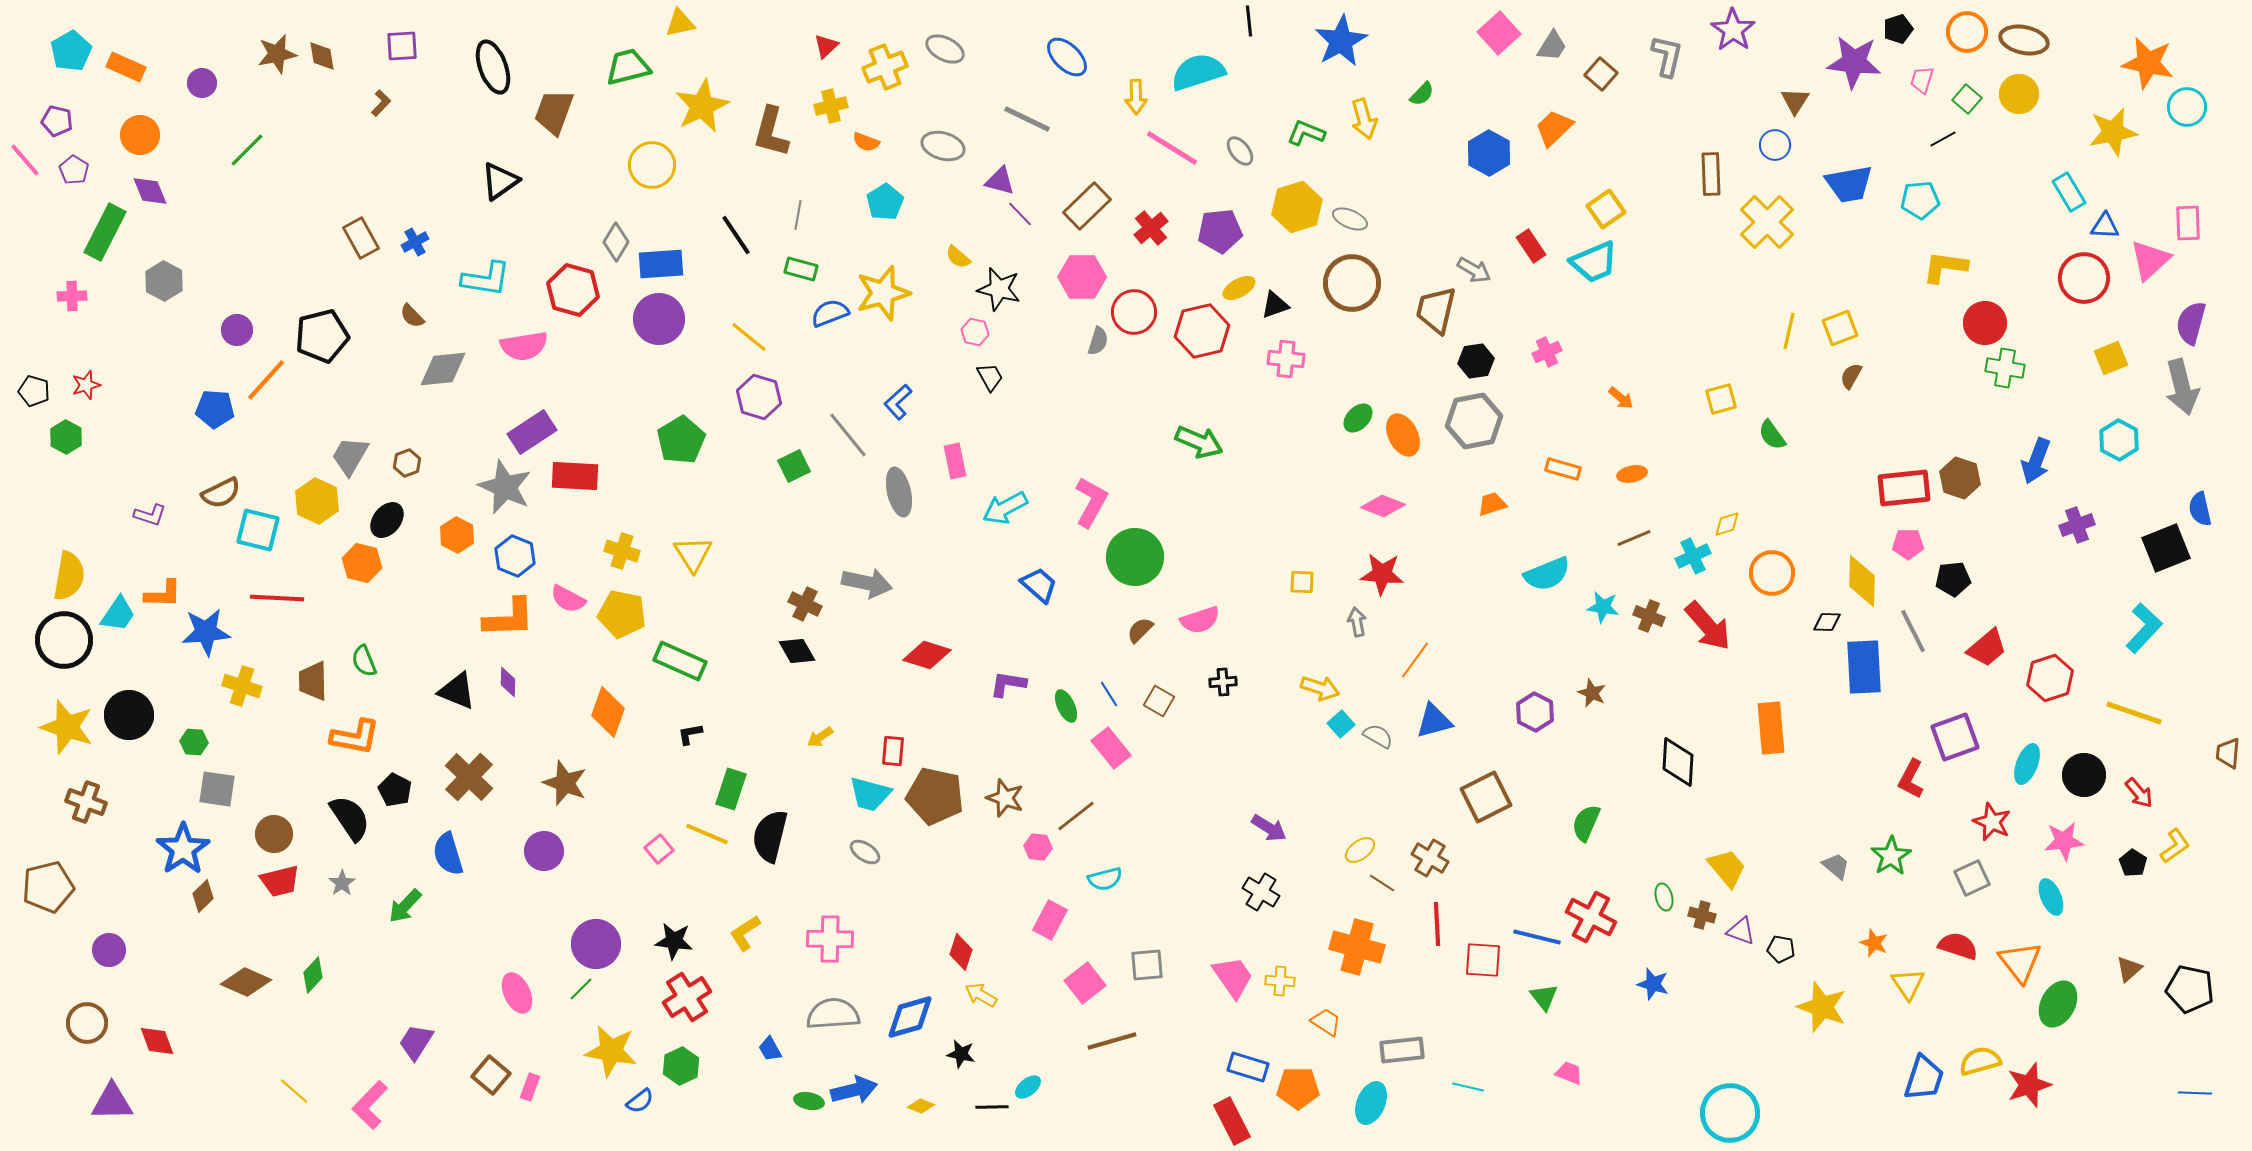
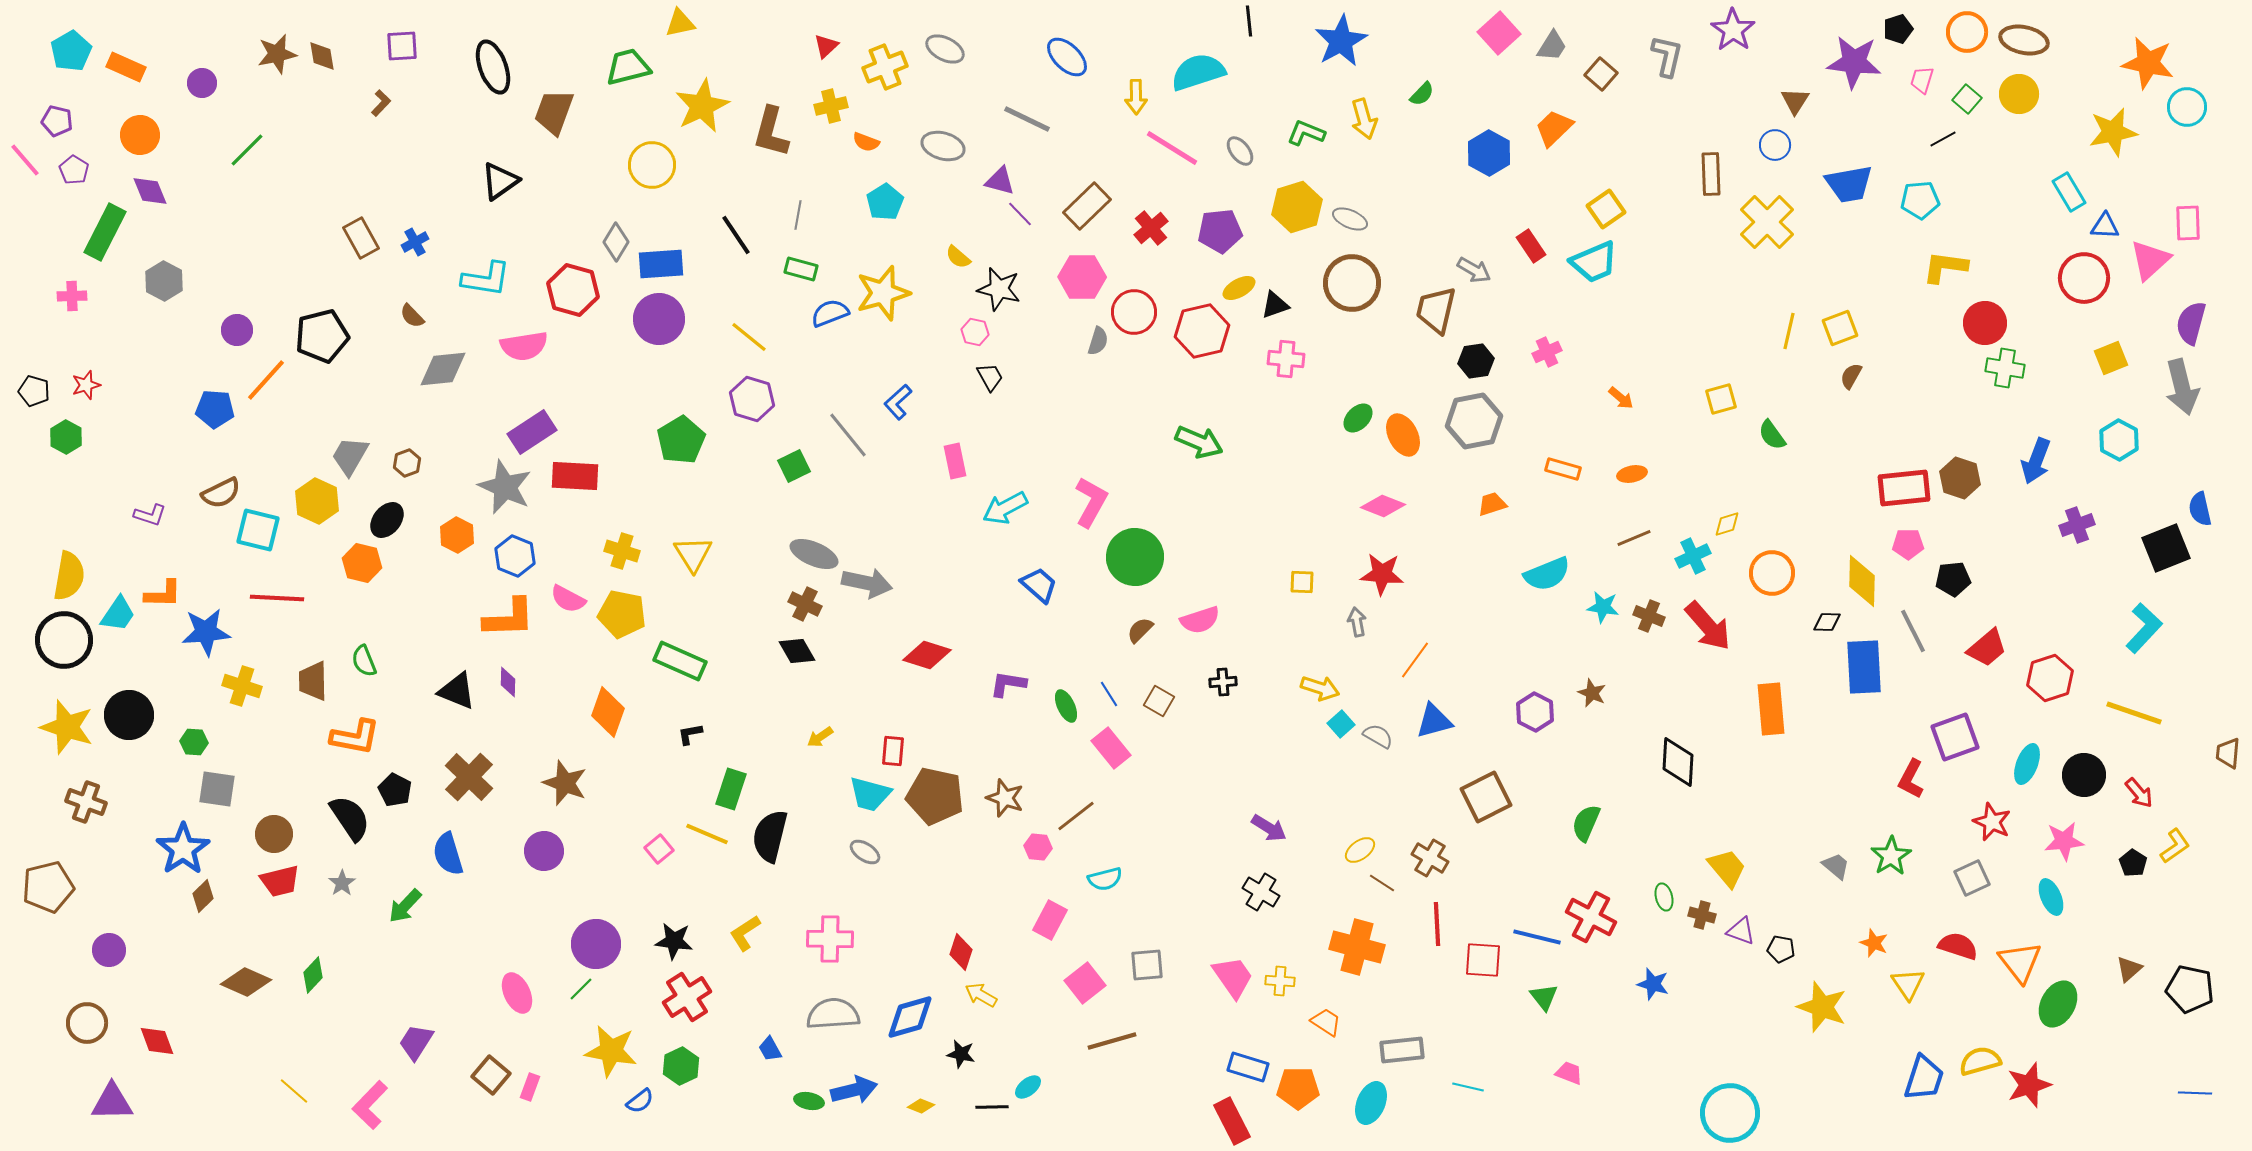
purple hexagon at (759, 397): moved 7 px left, 2 px down
gray ellipse at (899, 492): moved 85 px left, 62 px down; rotated 54 degrees counterclockwise
orange rectangle at (1771, 728): moved 19 px up
